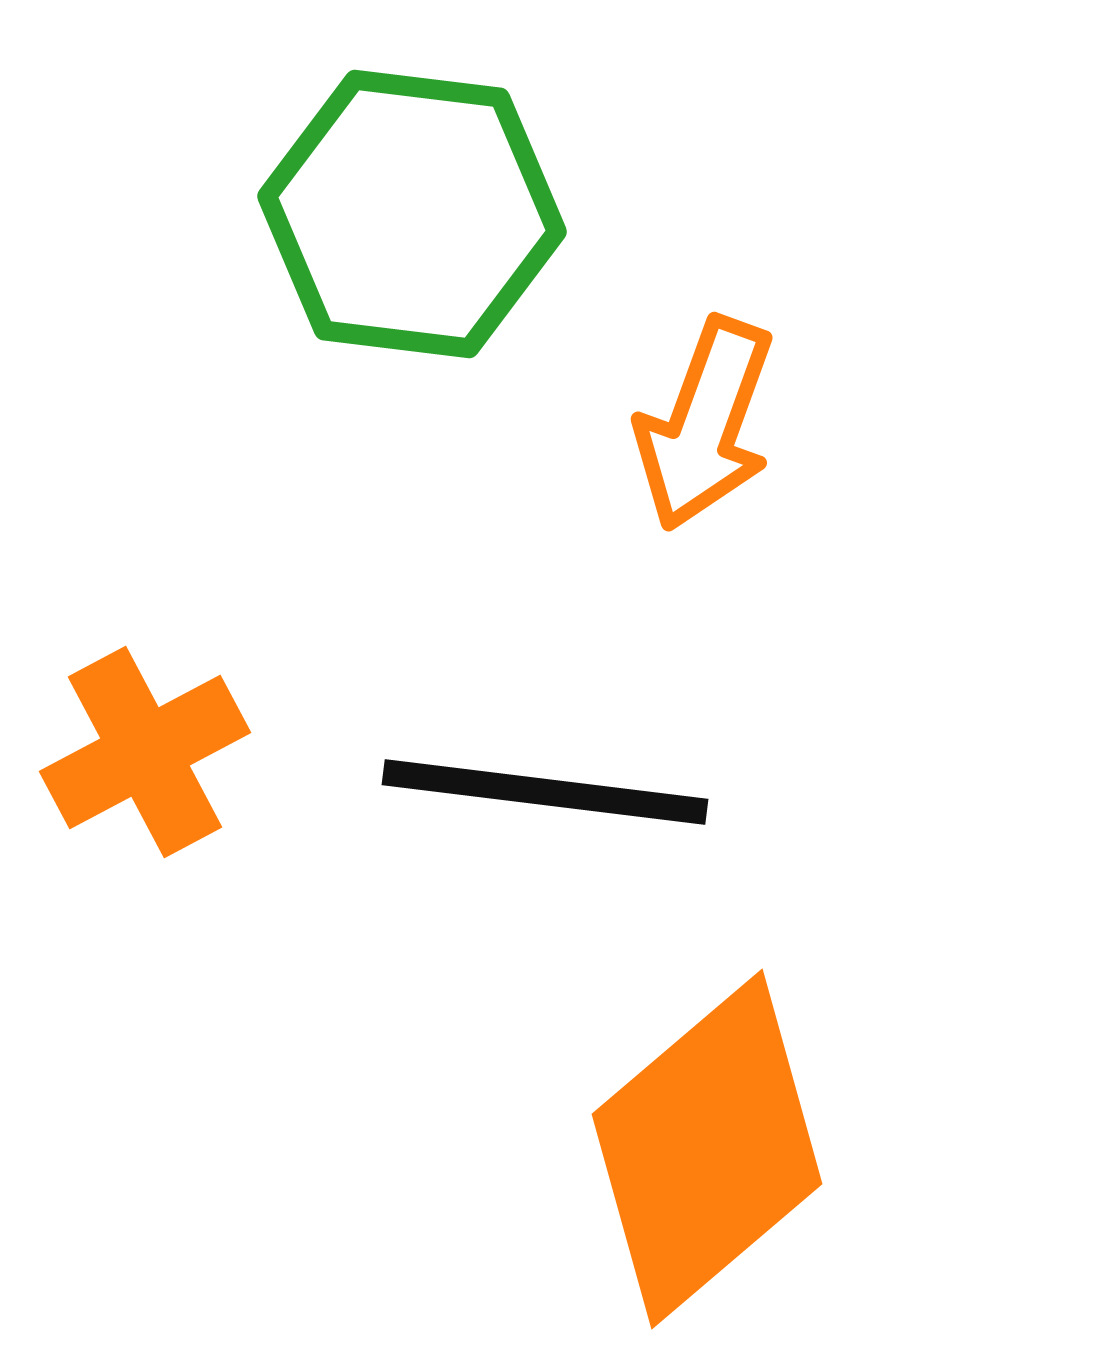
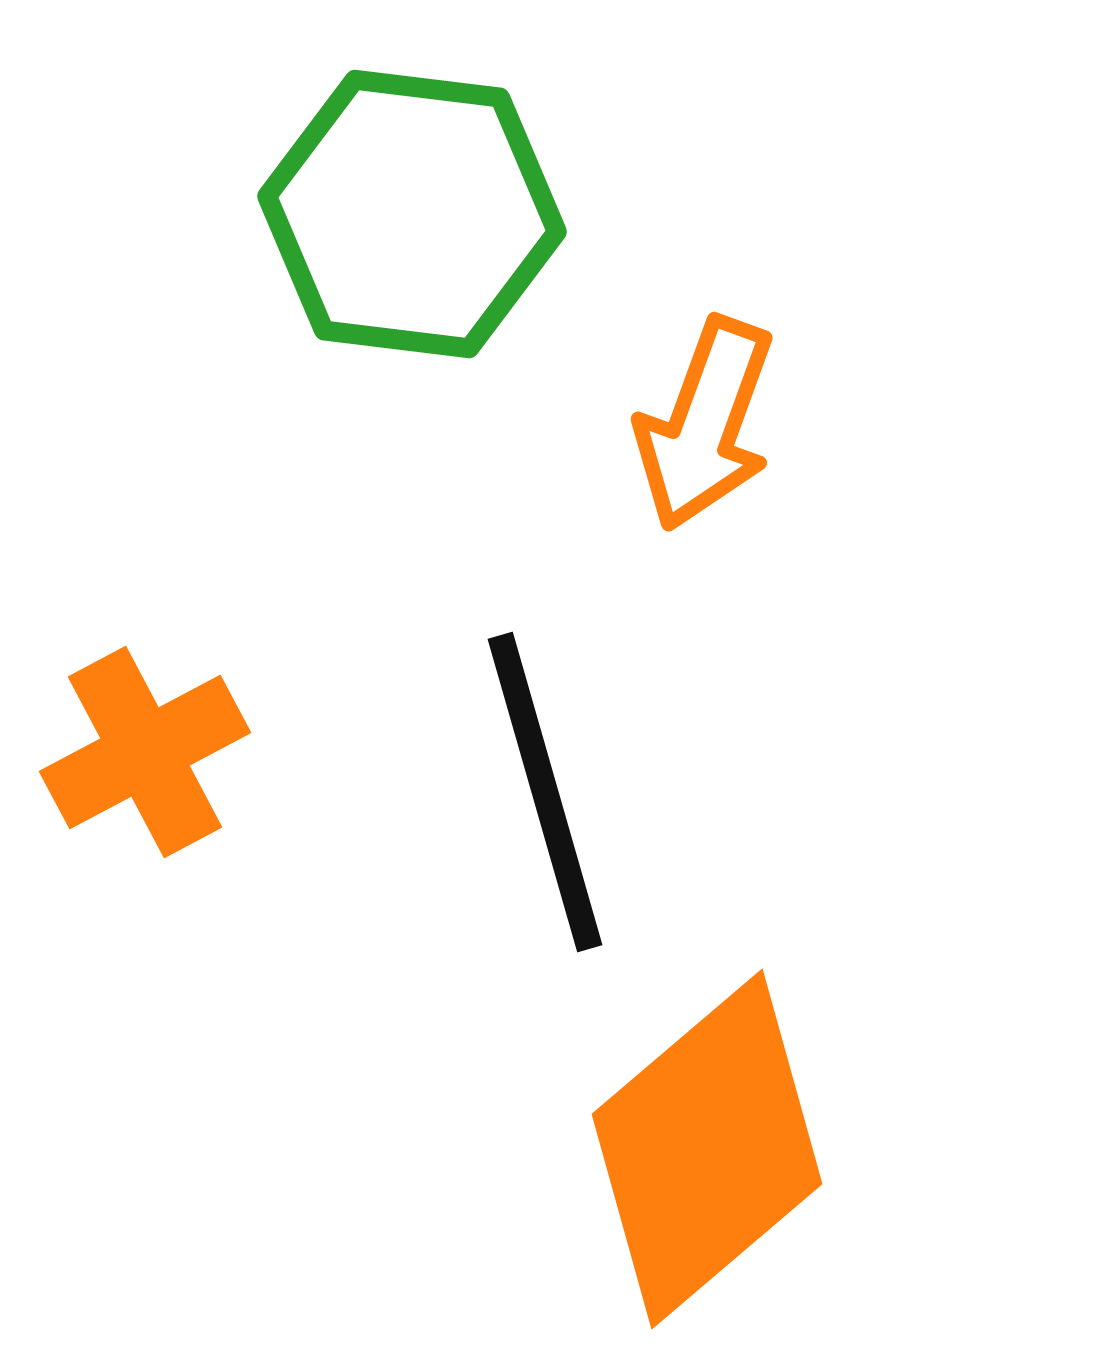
black line: rotated 67 degrees clockwise
